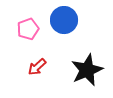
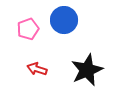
red arrow: moved 2 px down; rotated 60 degrees clockwise
